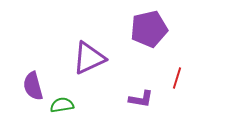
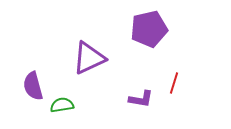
red line: moved 3 px left, 5 px down
